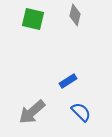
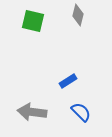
gray diamond: moved 3 px right
green square: moved 2 px down
gray arrow: rotated 48 degrees clockwise
